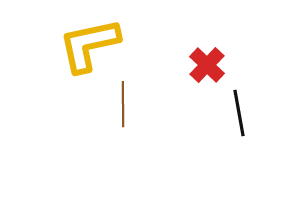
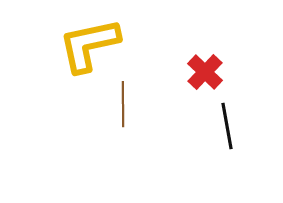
red cross: moved 2 px left, 7 px down
black line: moved 12 px left, 13 px down
